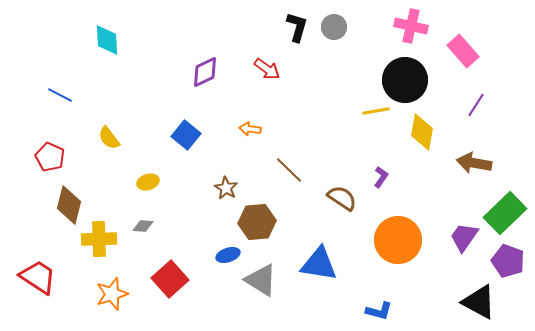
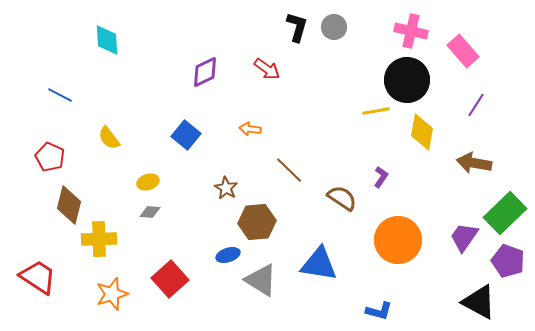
pink cross: moved 5 px down
black circle: moved 2 px right
gray diamond: moved 7 px right, 14 px up
